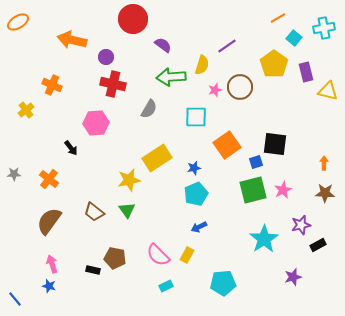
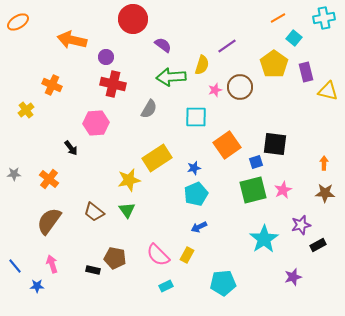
cyan cross at (324, 28): moved 10 px up
blue star at (49, 286): moved 12 px left; rotated 16 degrees counterclockwise
blue line at (15, 299): moved 33 px up
